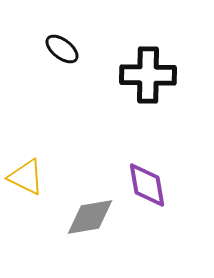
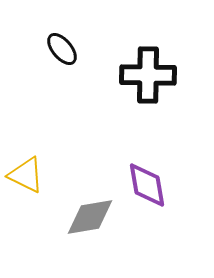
black ellipse: rotated 12 degrees clockwise
yellow triangle: moved 2 px up
